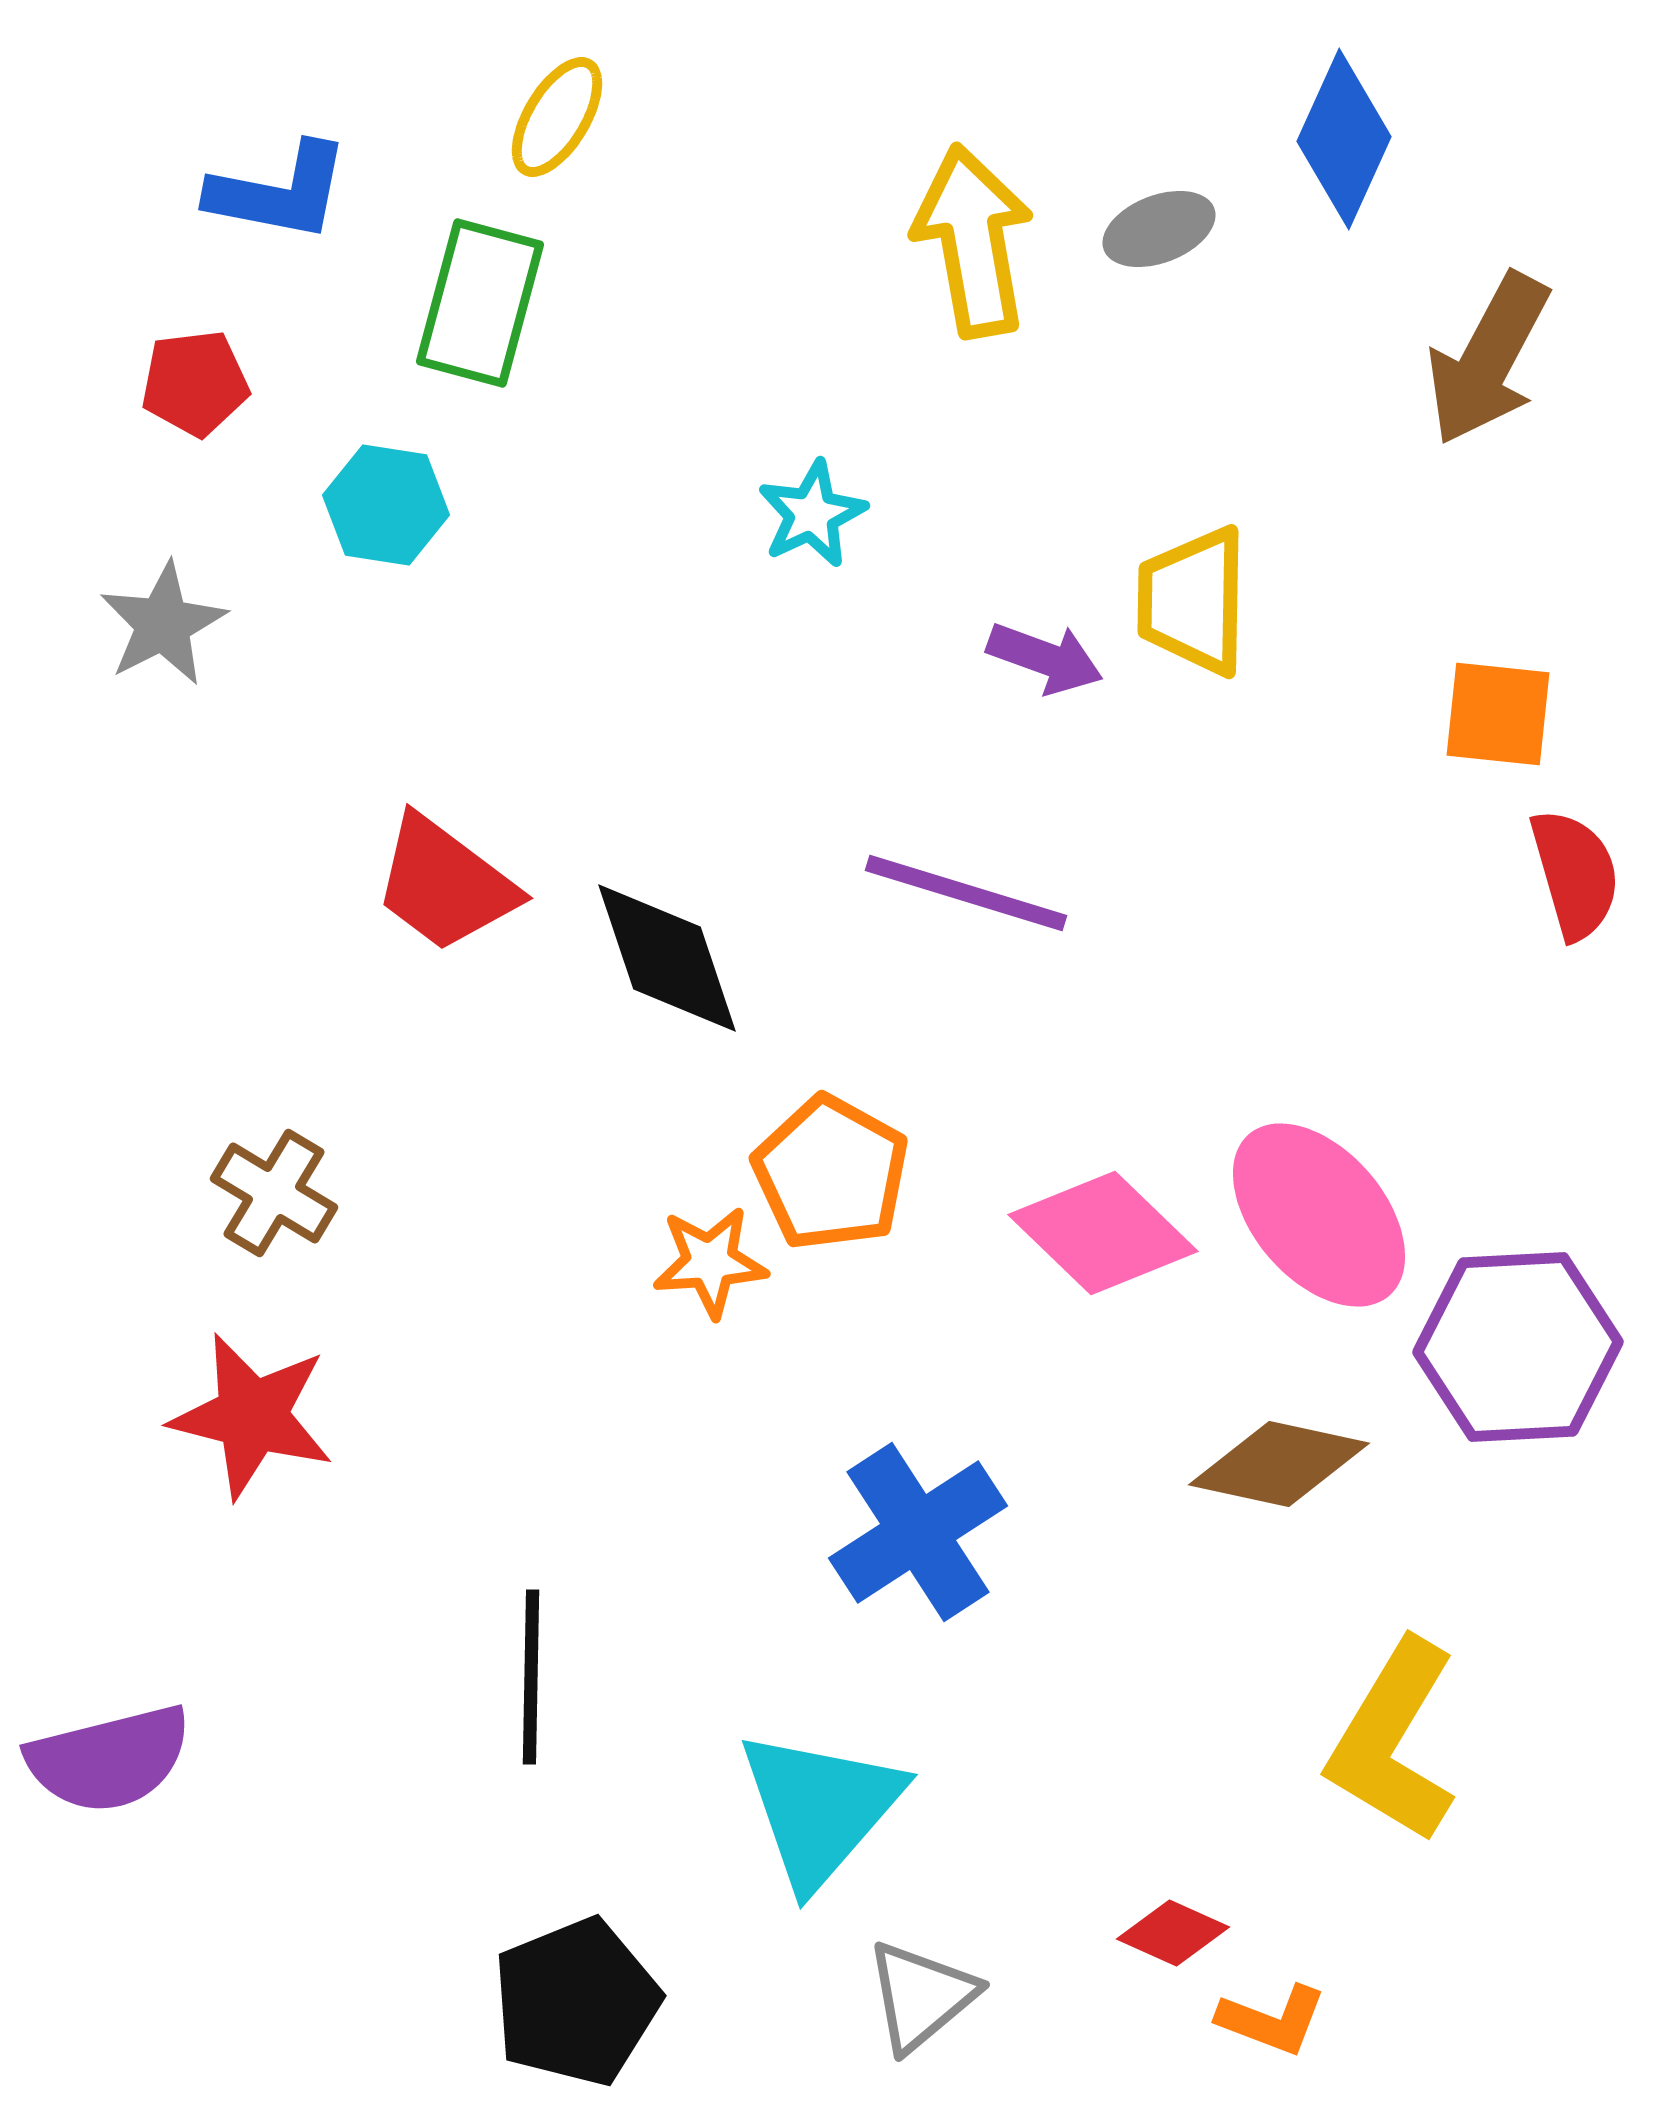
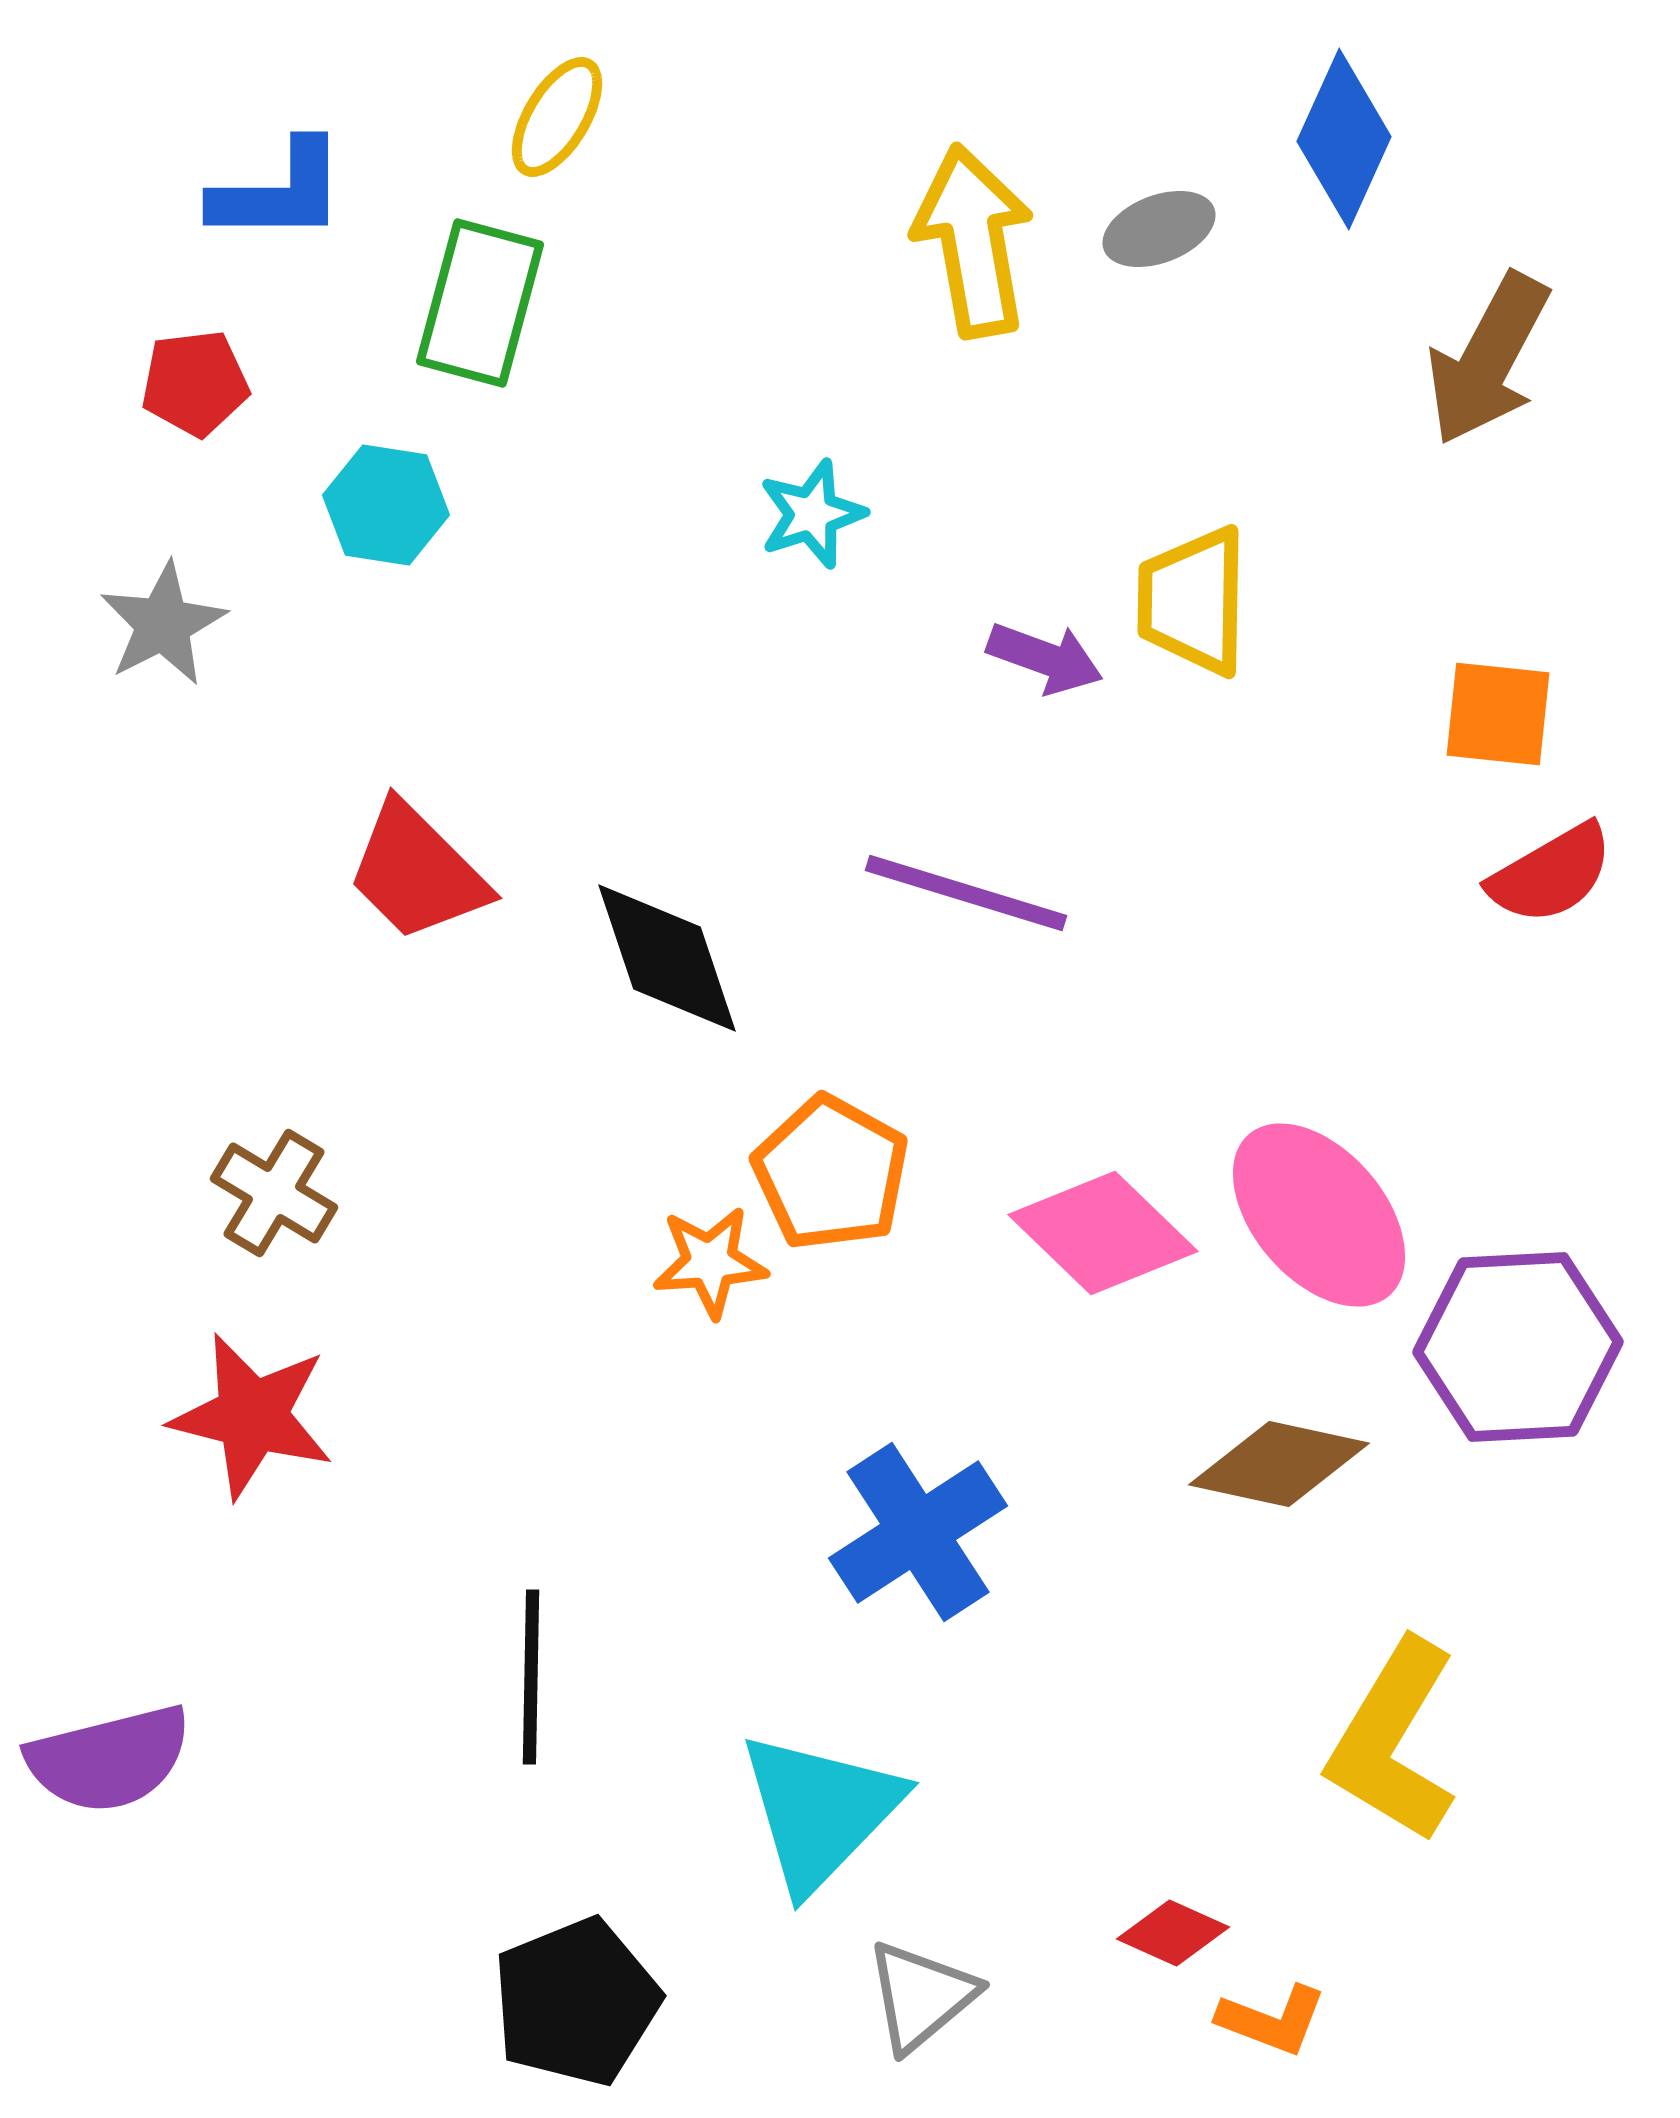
blue L-shape: rotated 11 degrees counterclockwise
cyan star: rotated 7 degrees clockwise
red semicircle: moved 24 px left; rotated 76 degrees clockwise
red trapezoid: moved 28 px left, 12 px up; rotated 8 degrees clockwise
cyan triangle: moved 3 px down; rotated 3 degrees clockwise
